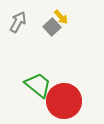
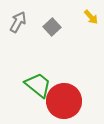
yellow arrow: moved 30 px right
